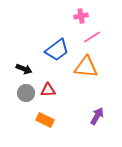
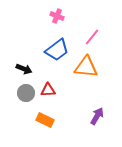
pink cross: moved 24 px left; rotated 32 degrees clockwise
pink line: rotated 18 degrees counterclockwise
